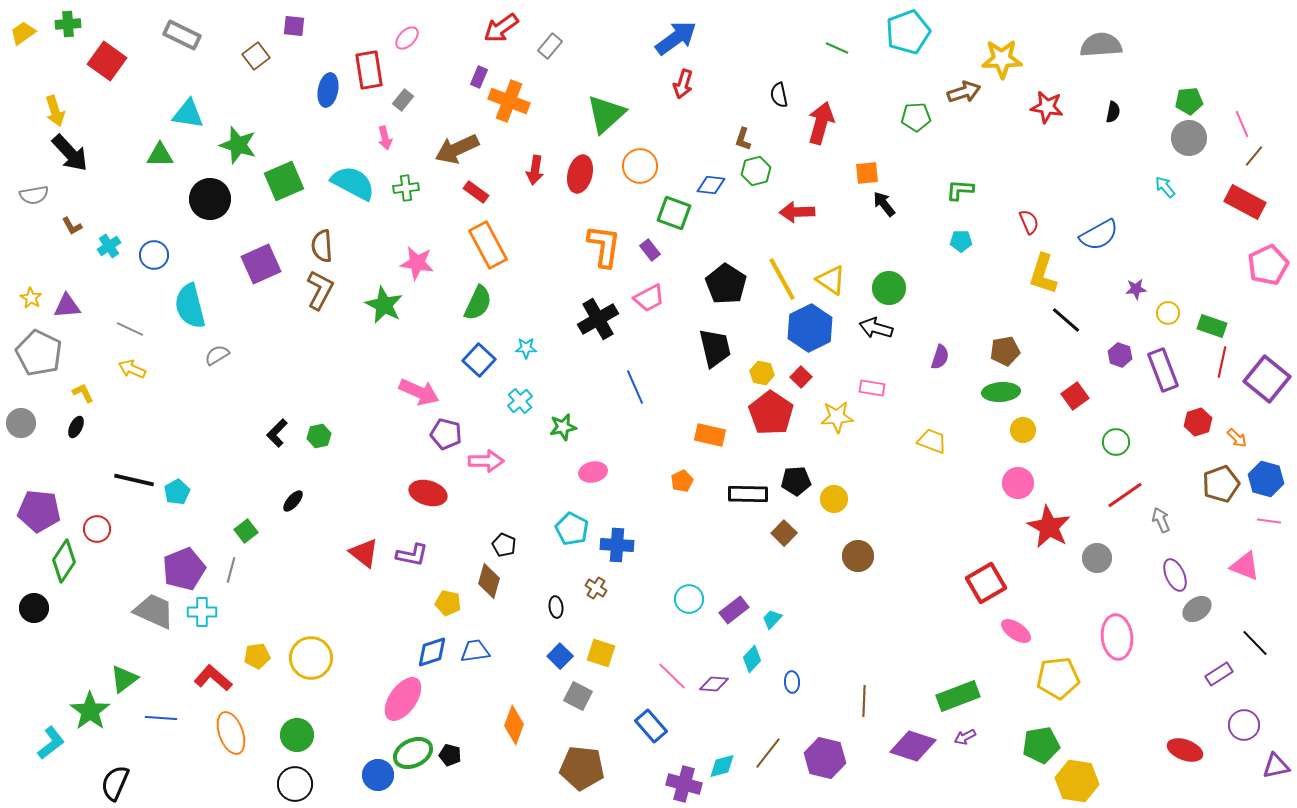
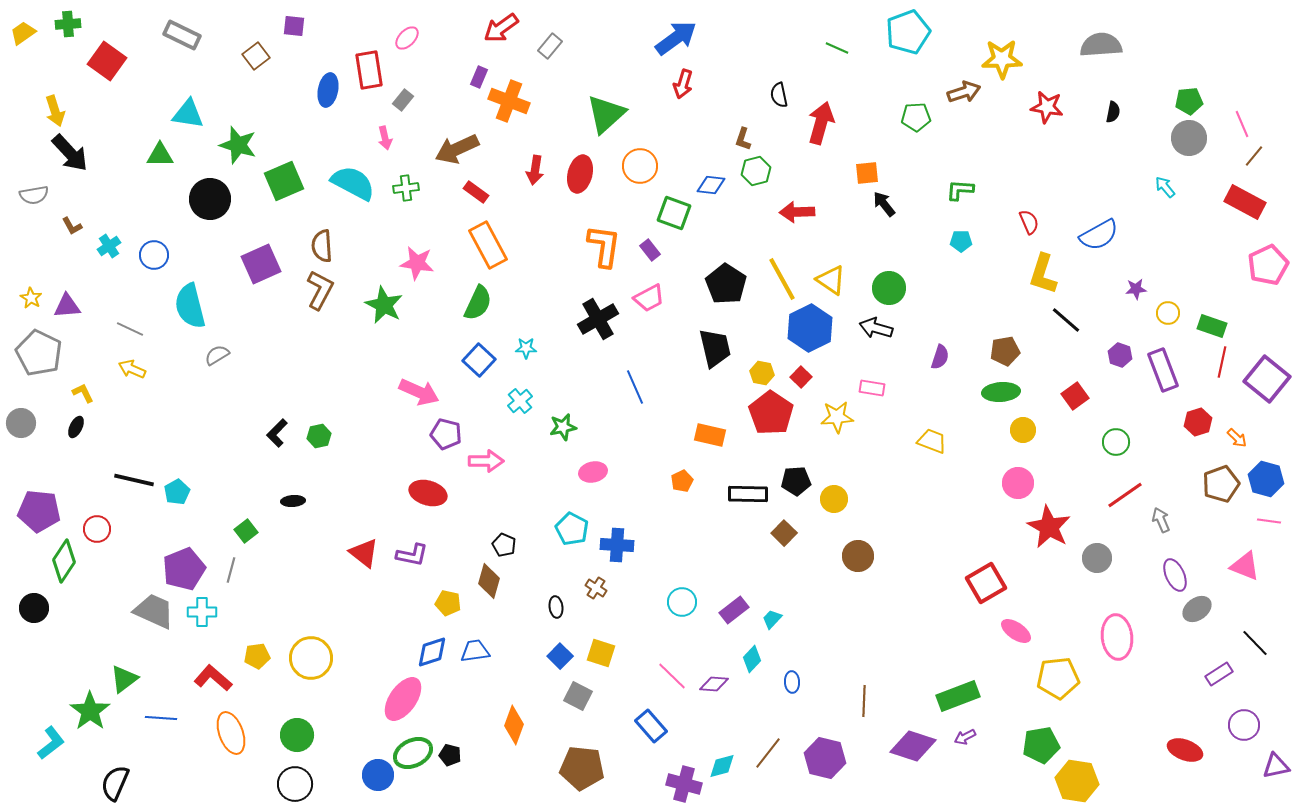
black ellipse at (293, 501): rotated 45 degrees clockwise
cyan circle at (689, 599): moved 7 px left, 3 px down
